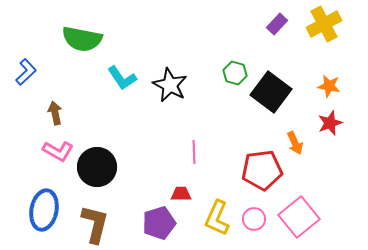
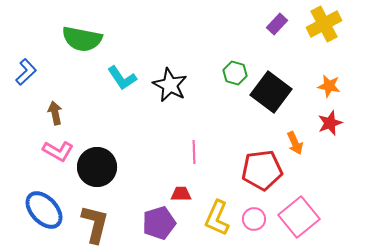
blue ellipse: rotated 54 degrees counterclockwise
